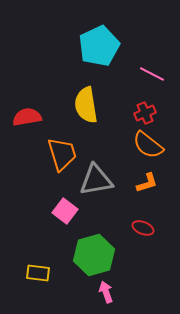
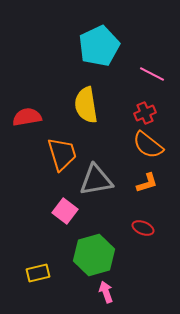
yellow rectangle: rotated 20 degrees counterclockwise
